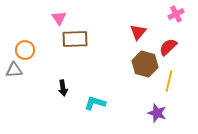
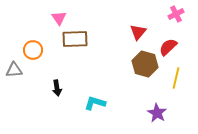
orange circle: moved 8 px right
yellow line: moved 7 px right, 3 px up
black arrow: moved 6 px left
purple star: rotated 12 degrees clockwise
